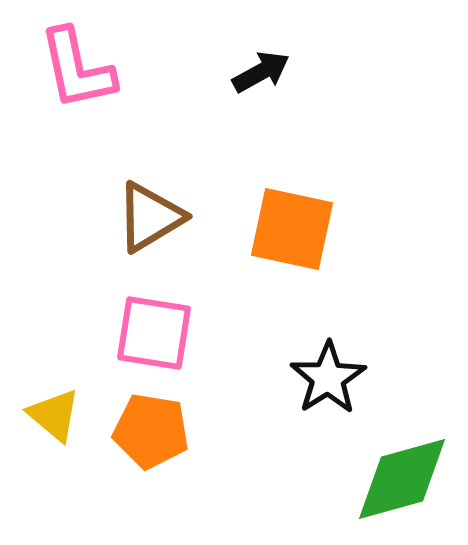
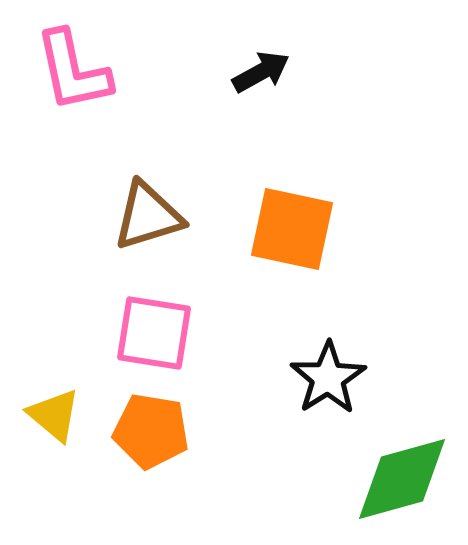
pink L-shape: moved 4 px left, 2 px down
brown triangle: moved 2 px left, 1 px up; rotated 14 degrees clockwise
